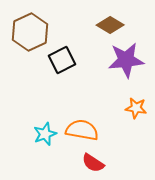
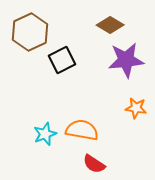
red semicircle: moved 1 px right, 1 px down
